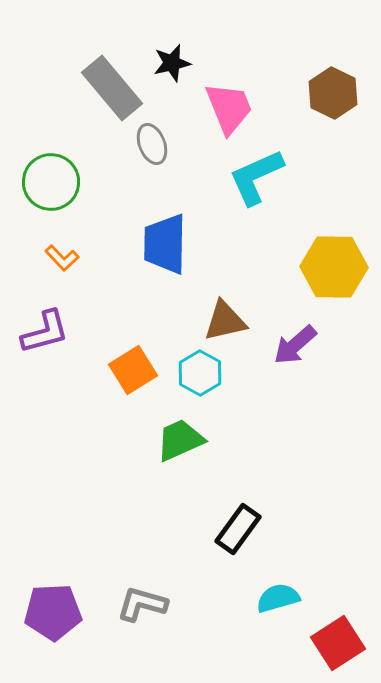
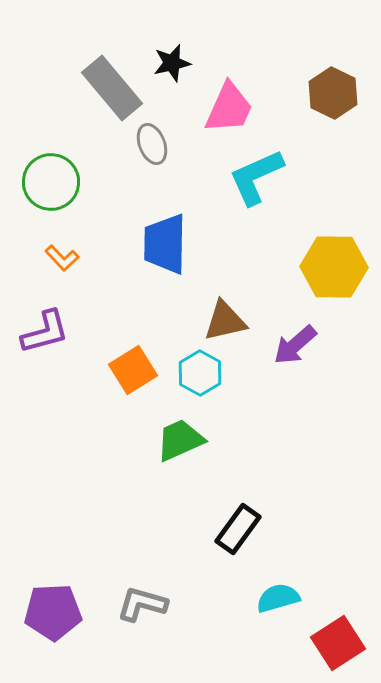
pink trapezoid: rotated 46 degrees clockwise
